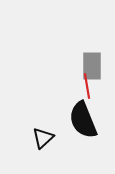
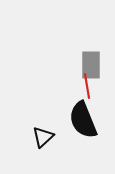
gray rectangle: moved 1 px left, 1 px up
black triangle: moved 1 px up
